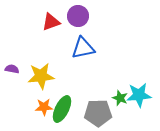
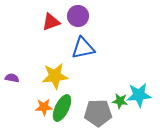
purple semicircle: moved 9 px down
yellow star: moved 14 px right
green star: moved 3 px down; rotated 14 degrees counterclockwise
green ellipse: moved 1 px up
